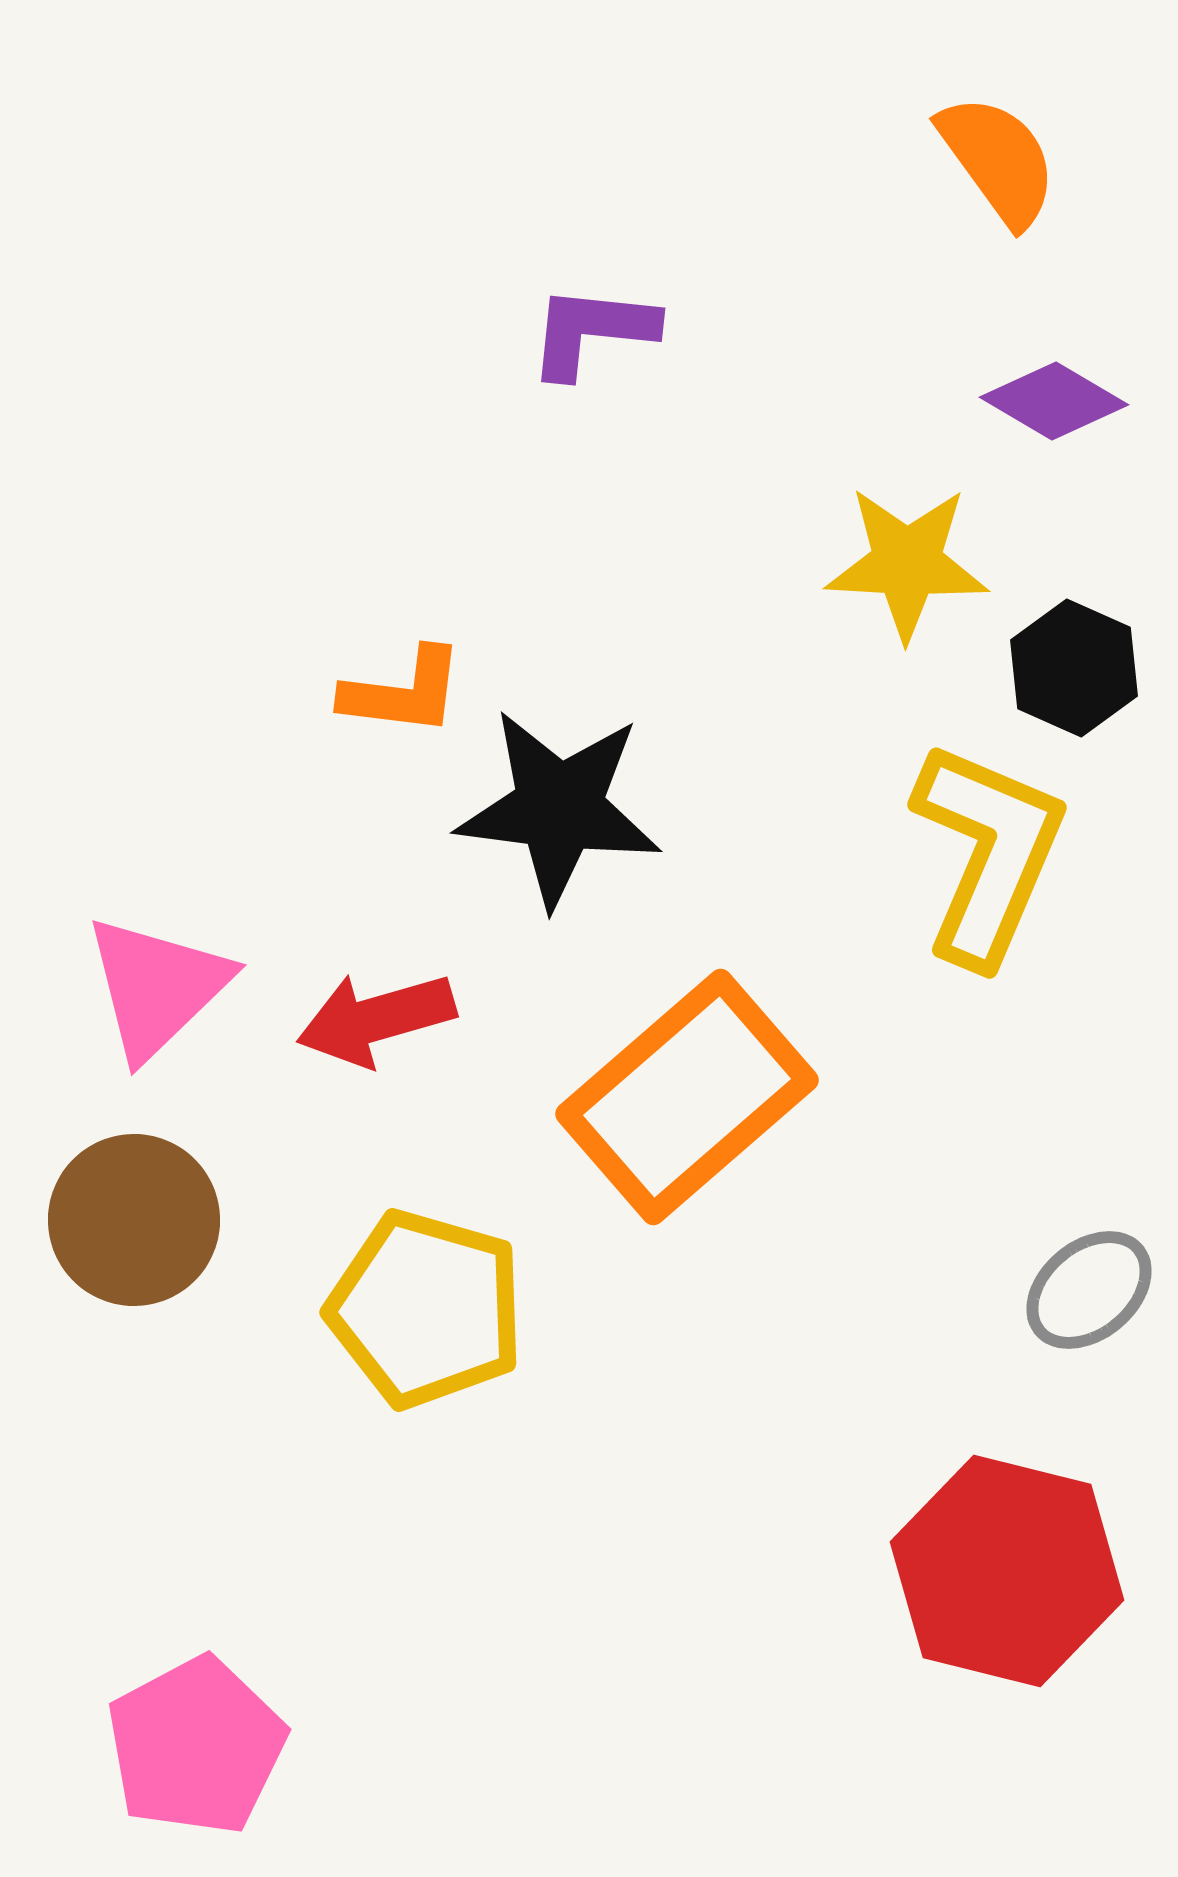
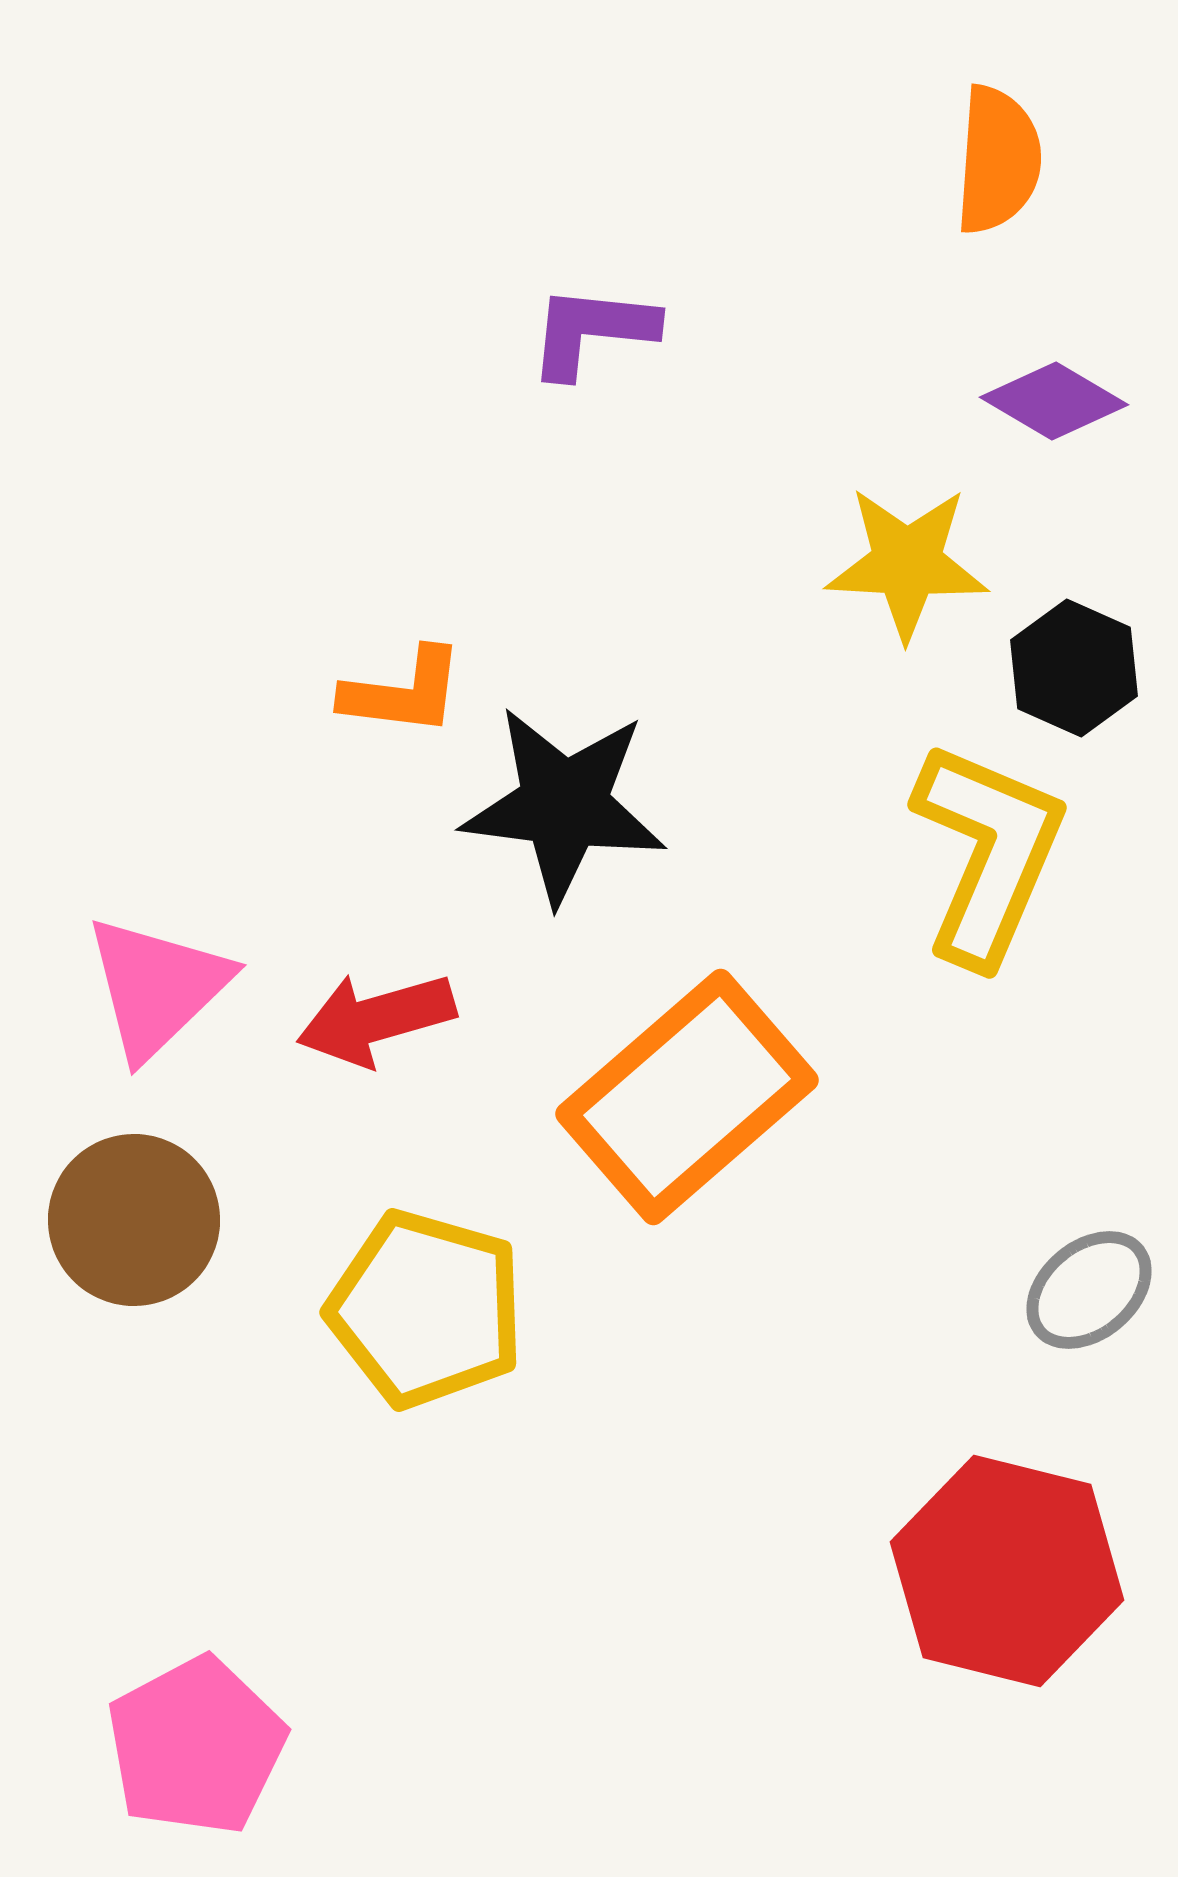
orange semicircle: rotated 40 degrees clockwise
black star: moved 5 px right, 3 px up
